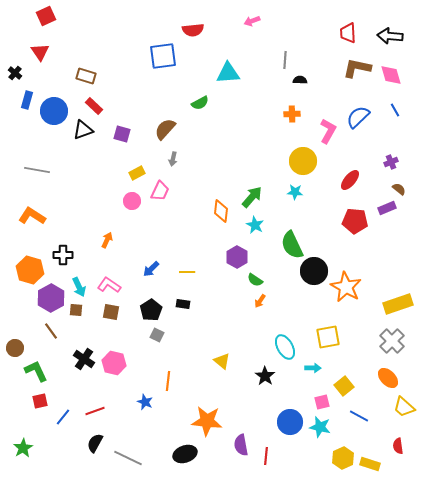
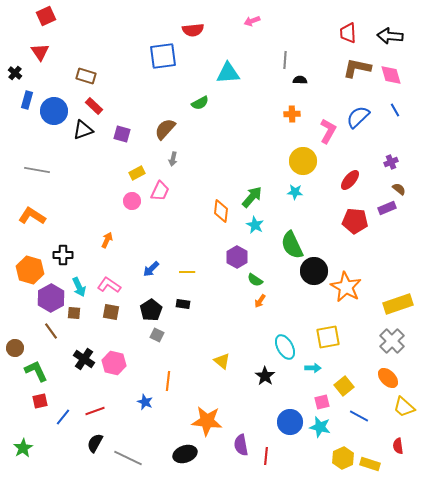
brown square at (76, 310): moved 2 px left, 3 px down
